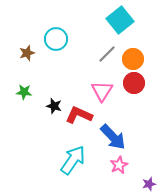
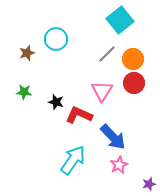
black star: moved 2 px right, 4 px up
